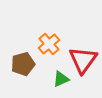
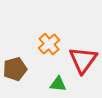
brown pentagon: moved 8 px left, 5 px down
green triangle: moved 3 px left, 5 px down; rotated 30 degrees clockwise
